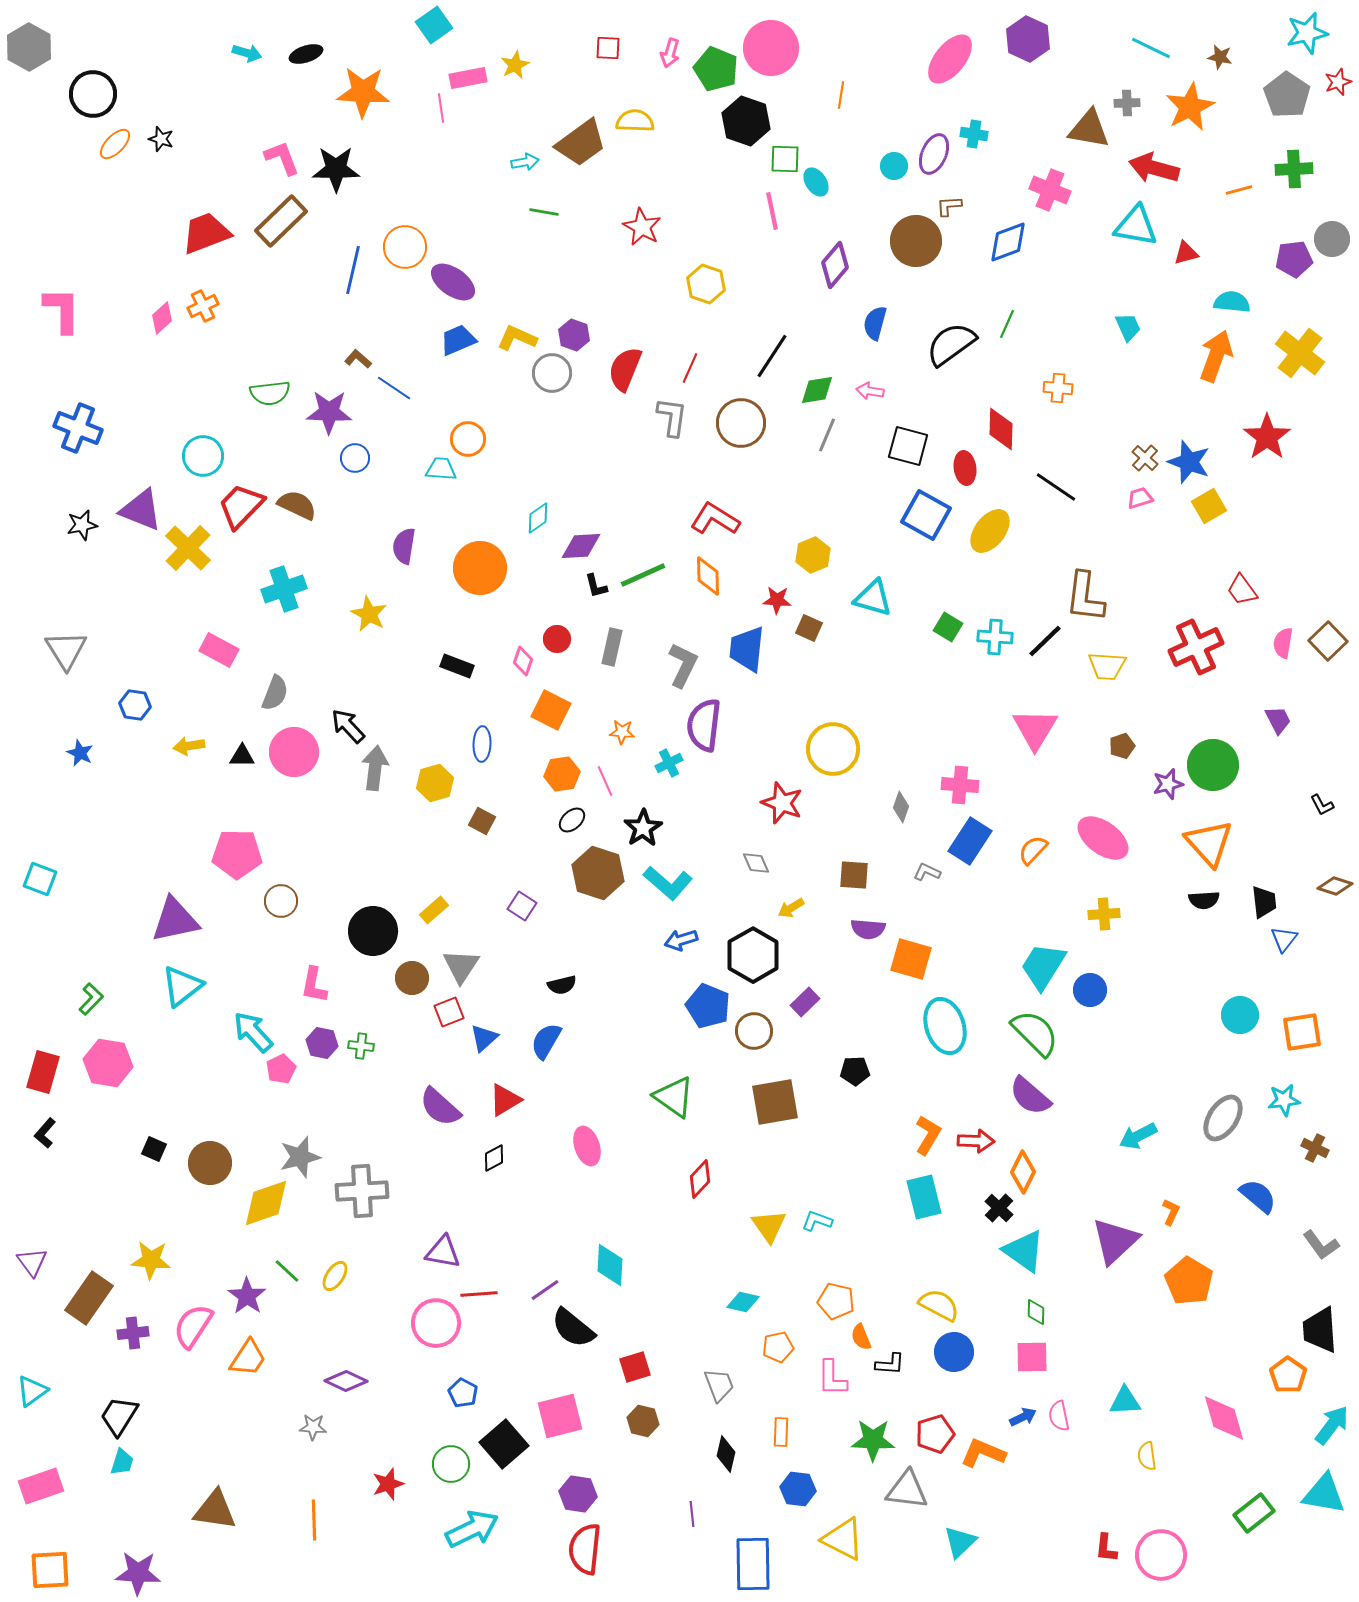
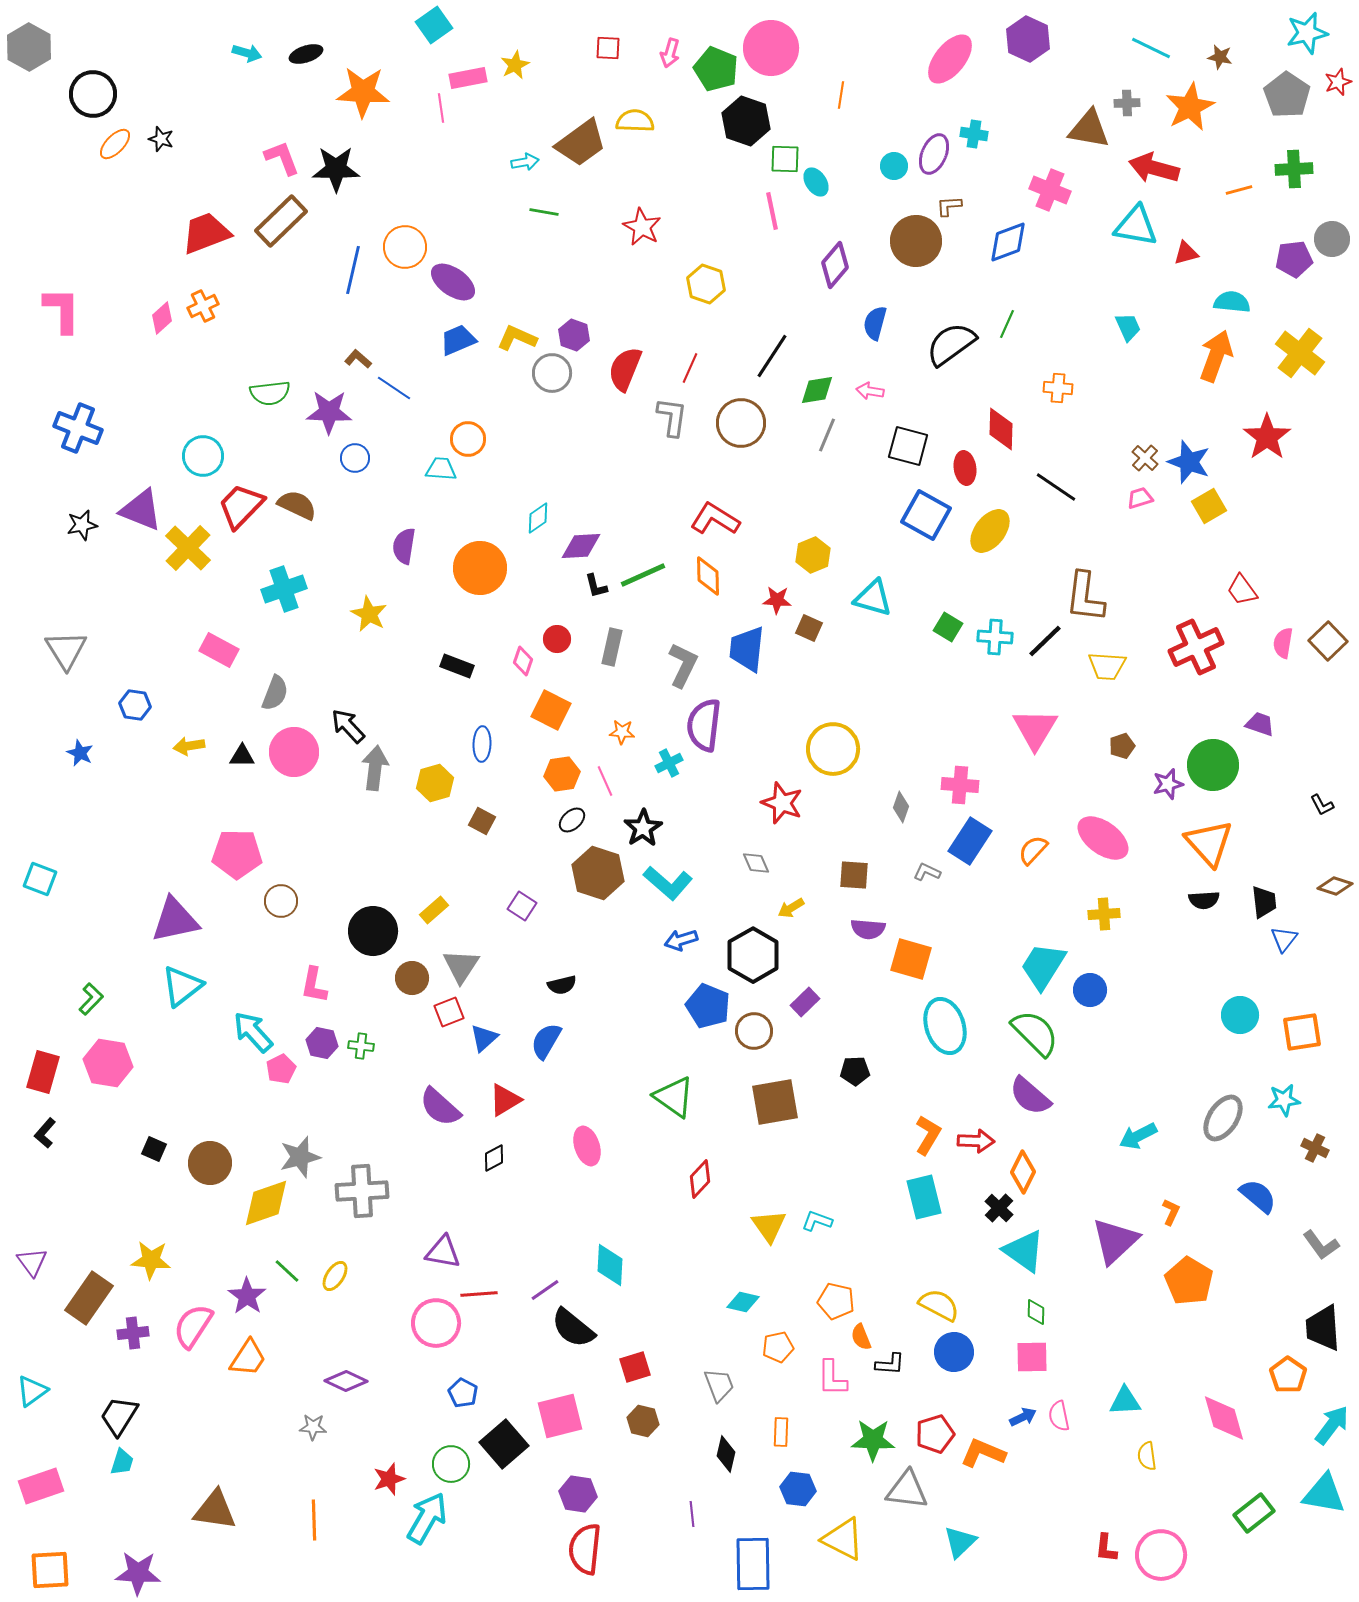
purple trapezoid at (1278, 720): moved 18 px left, 4 px down; rotated 44 degrees counterclockwise
black trapezoid at (1320, 1330): moved 3 px right, 2 px up
red star at (388, 1484): moved 1 px right, 5 px up
cyan arrow at (472, 1529): moved 45 px left, 11 px up; rotated 34 degrees counterclockwise
